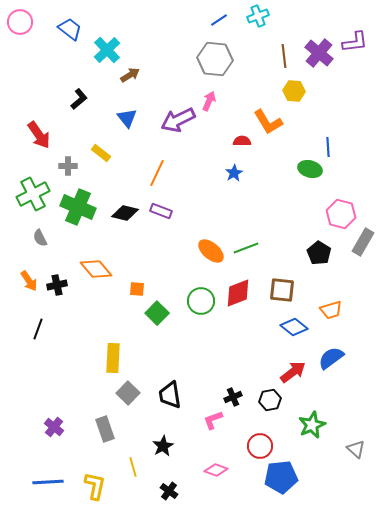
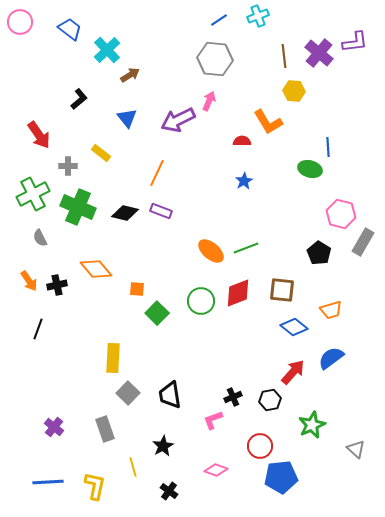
blue star at (234, 173): moved 10 px right, 8 px down
red arrow at (293, 372): rotated 12 degrees counterclockwise
